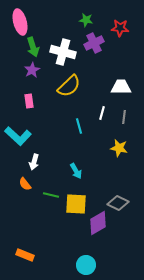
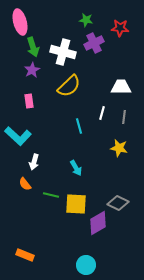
cyan arrow: moved 3 px up
